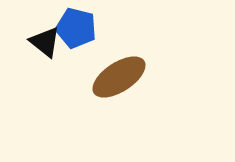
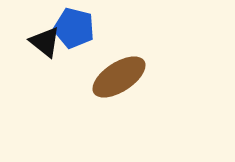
blue pentagon: moved 2 px left
